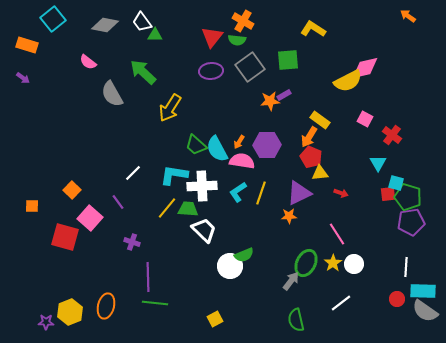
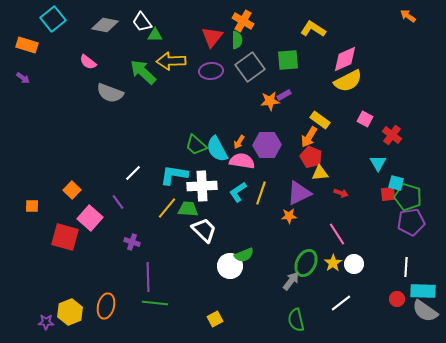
green semicircle at (237, 40): rotated 96 degrees counterclockwise
pink diamond at (365, 68): moved 20 px left, 9 px up; rotated 12 degrees counterclockwise
gray semicircle at (112, 94): moved 2 px left, 1 px up; rotated 40 degrees counterclockwise
yellow arrow at (170, 108): moved 1 px right, 47 px up; rotated 56 degrees clockwise
